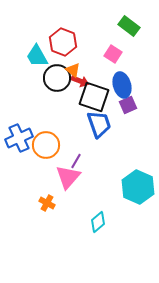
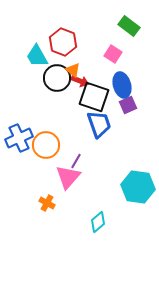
cyan hexagon: rotated 16 degrees counterclockwise
